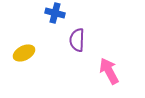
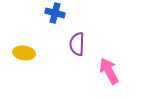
purple semicircle: moved 4 px down
yellow ellipse: rotated 35 degrees clockwise
